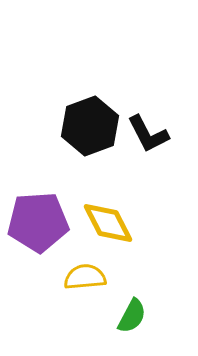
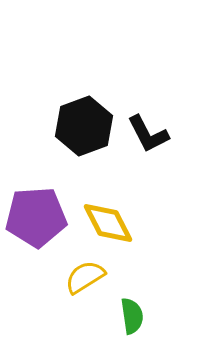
black hexagon: moved 6 px left
purple pentagon: moved 2 px left, 5 px up
yellow semicircle: rotated 27 degrees counterclockwise
green semicircle: rotated 36 degrees counterclockwise
